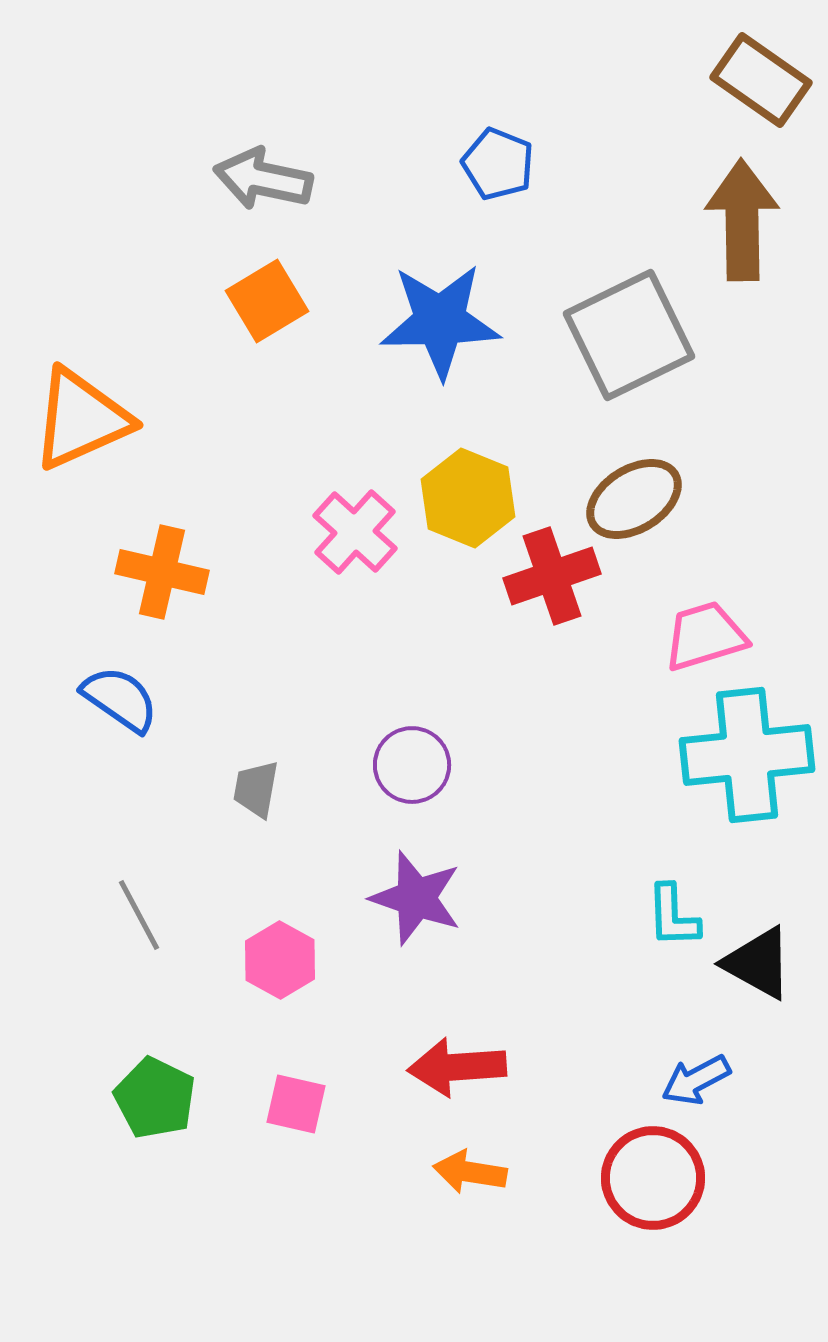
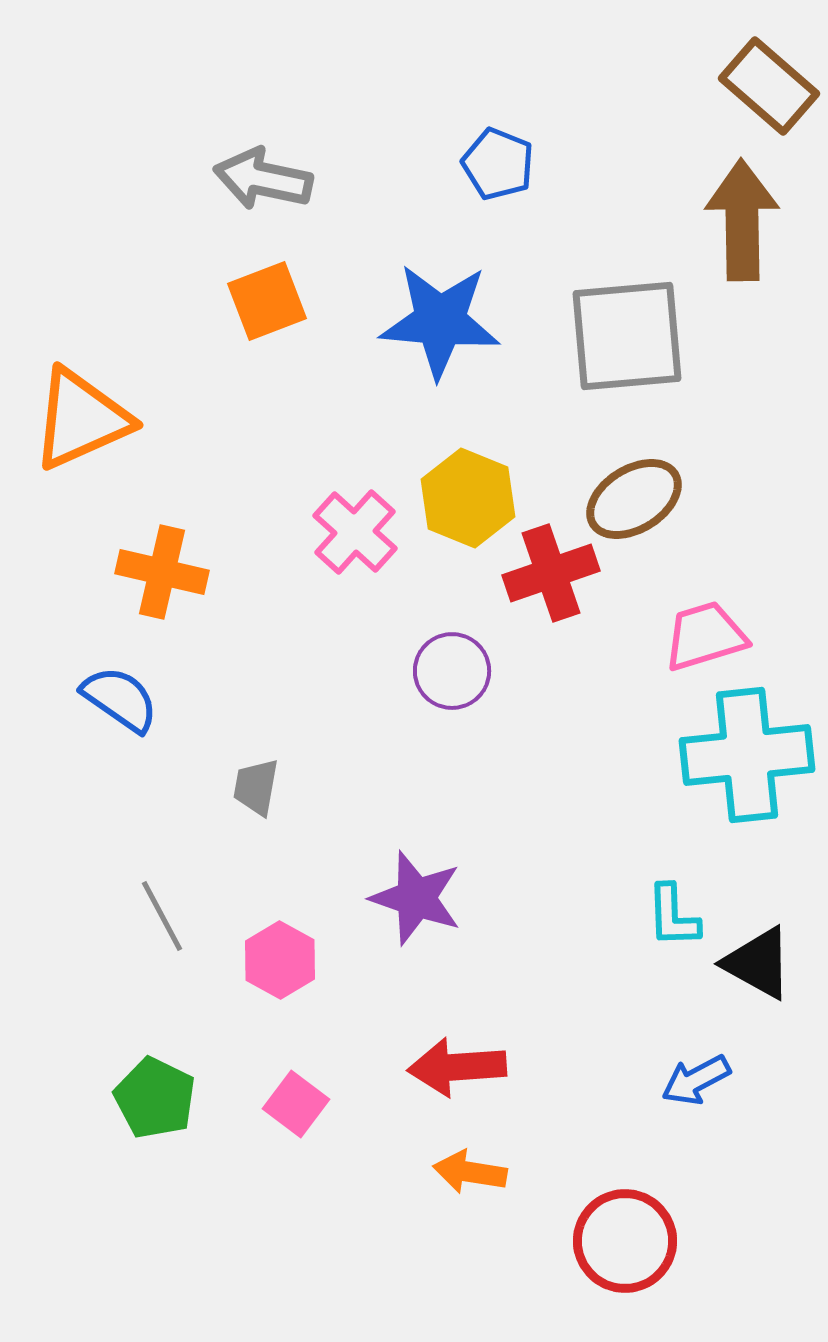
brown rectangle: moved 8 px right, 6 px down; rotated 6 degrees clockwise
orange square: rotated 10 degrees clockwise
blue star: rotated 6 degrees clockwise
gray square: moved 2 px left, 1 px down; rotated 21 degrees clockwise
red cross: moved 1 px left, 3 px up
purple circle: moved 40 px right, 94 px up
gray trapezoid: moved 2 px up
gray line: moved 23 px right, 1 px down
pink square: rotated 24 degrees clockwise
red circle: moved 28 px left, 63 px down
